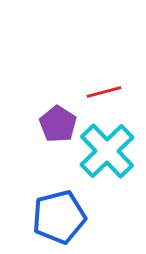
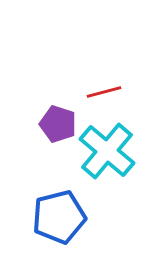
purple pentagon: rotated 15 degrees counterclockwise
cyan cross: rotated 6 degrees counterclockwise
